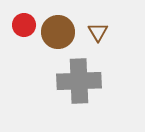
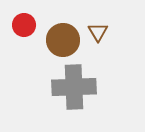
brown circle: moved 5 px right, 8 px down
gray cross: moved 5 px left, 6 px down
